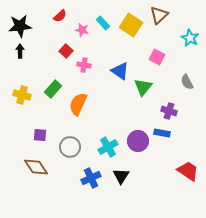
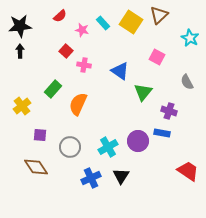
yellow square: moved 3 px up
green triangle: moved 5 px down
yellow cross: moved 11 px down; rotated 36 degrees clockwise
